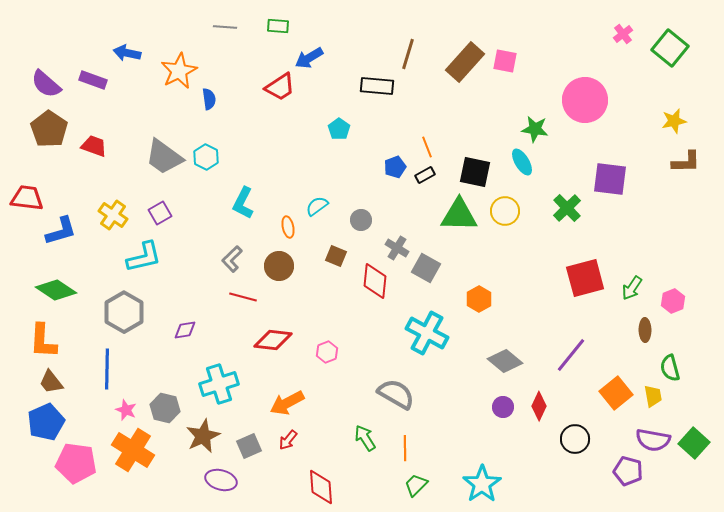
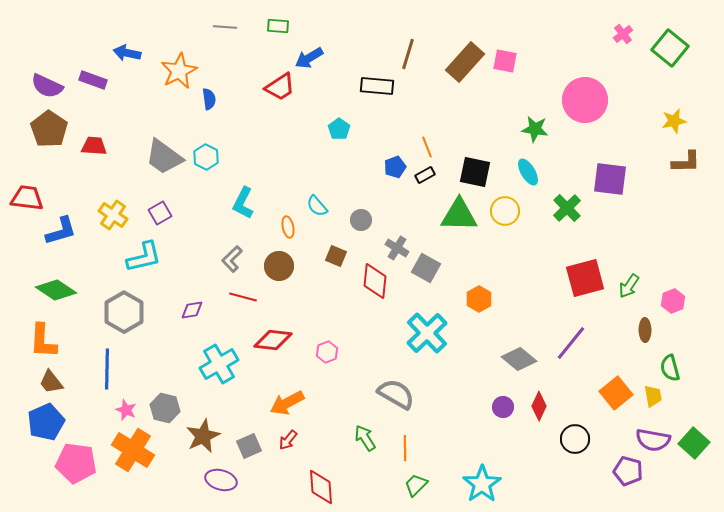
purple semicircle at (46, 84): moved 1 px right, 2 px down; rotated 16 degrees counterclockwise
red trapezoid at (94, 146): rotated 16 degrees counterclockwise
cyan ellipse at (522, 162): moved 6 px right, 10 px down
cyan semicircle at (317, 206): rotated 95 degrees counterclockwise
green arrow at (632, 288): moved 3 px left, 2 px up
purple diamond at (185, 330): moved 7 px right, 20 px up
cyan cross at (427, 333): rotated 18 degrees clockwise
purple line at (571, 355): moved 12 px up
gray diamond at (505, 361): moved 14 px right, 2 px up
cyan cross at (219, 384): moved 20 px up; rotated 12 degrees counterclockwise
